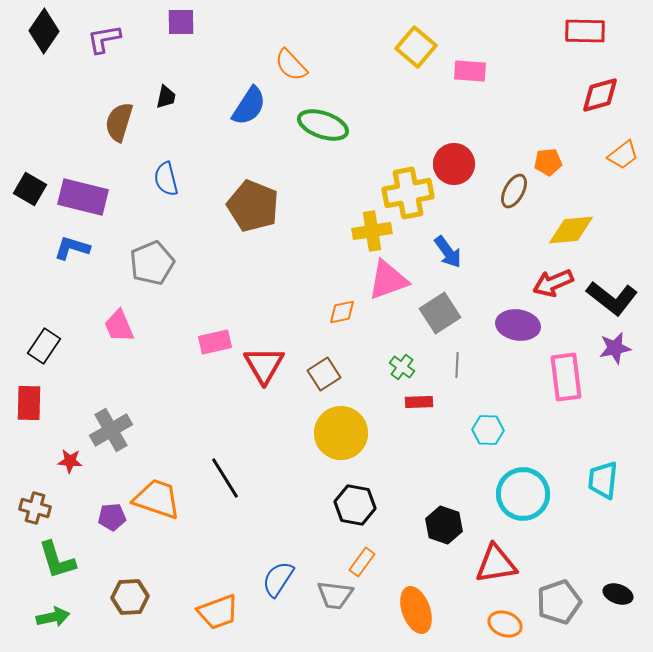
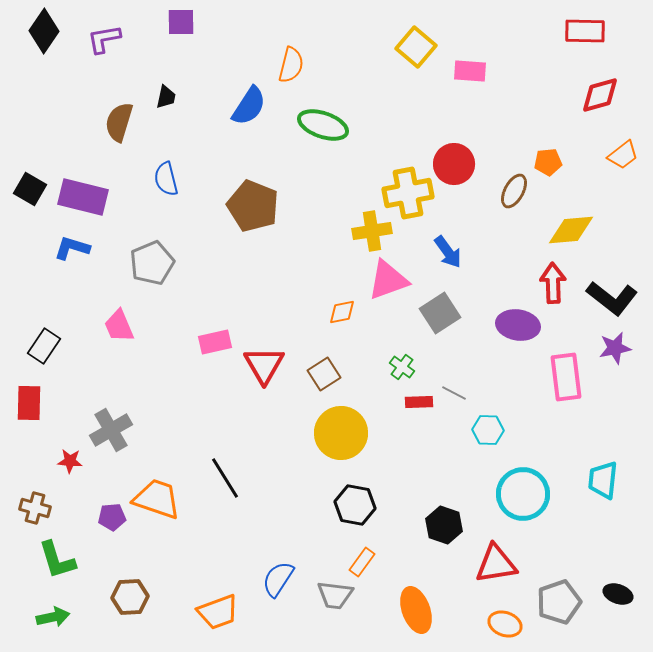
orange semicircle at (291, 65): rotated 123 degrees counterclockwise
red arrow at (553, 283): rotated 111 degrees clockwise
gray line at (457, 365): moved 3 px left, 28 px down; rotated 65 degrees counterclockwise
